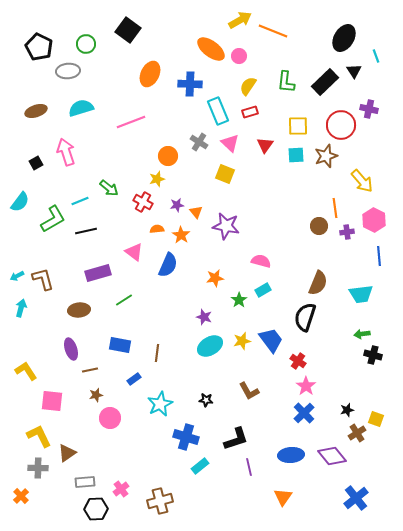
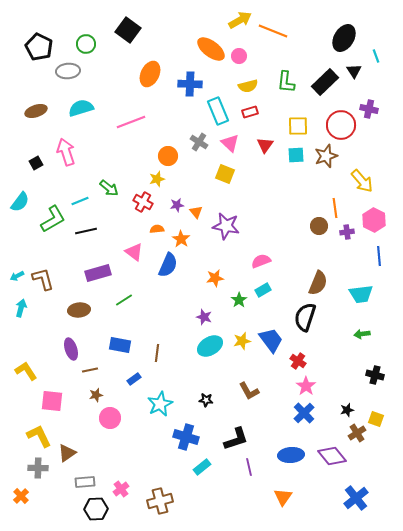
yellow semicircle at (248, 86): rotated 138 degrees counterclockwise
orange star at (181, 235): moved 4 px down
pink semicircle at (261, 261): rotated 36 degrees counterclockwise
black cross at (373, 355): moved 2 px right, 20 px down
cyan rectangle at (200, 466): moved 2 px right, 1 px down
